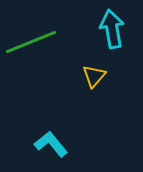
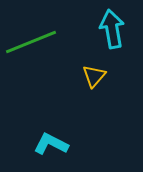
cyan L-shape: rotated 24 degrees counterclockwise
